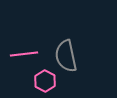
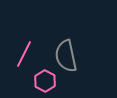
pink line: rotated 56 degrees counterclockwise
